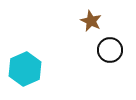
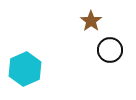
brown star: rotated 10 degrees clockwise
